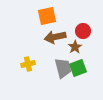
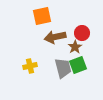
orange square: moved 5 px left
red circle: moved 1 px left, 2 px down
yellow cross: moved 2 px right, 2 px down
green square: moved 3 px up
